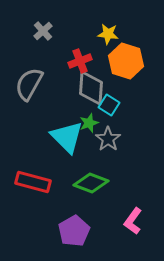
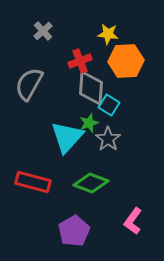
orange hexagon: rotated 20 degrees counterclockwise
cyan triangle: rotated 27 degrees clockwise
